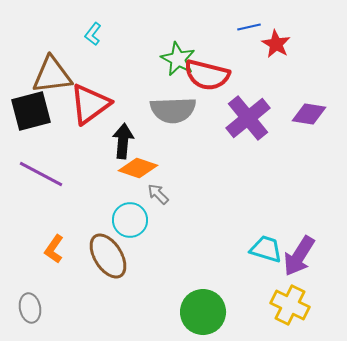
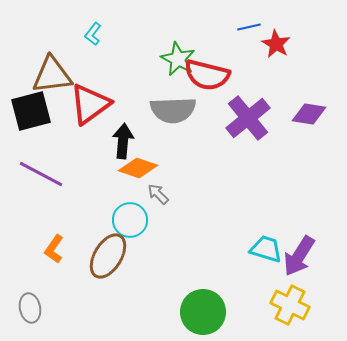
brown ellipse: rotated 63 degrees clockwise
